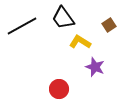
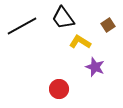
brown square: moved 1 px left
